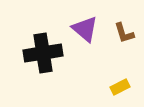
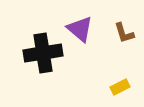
purple triangle: moved 5 px left
